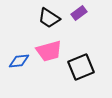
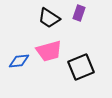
purple rectangle: rotated 35 degrees counterclockwise
